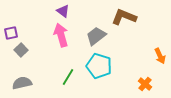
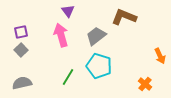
purple triangle: moved 5 px right; rotated 16 degrees clockwise
purple square: moved 10 px right, 1 px up
